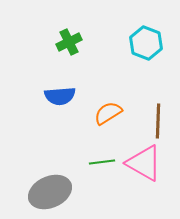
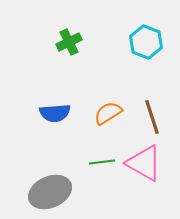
cyan hexagon: moved 1 px up
blue semicircle: moved 5 px left, 17 px down
brown line: moved 6 px left, 4 px up; rotated 20 degrees counterclockwise
